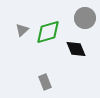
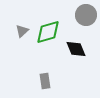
gray circle: moved 1 px right, 3 px up
gray triangle: moved 1 px down
gray rectangle: moved 1 px up; rotated 14 degrees clockwise
